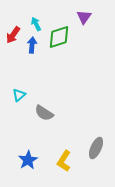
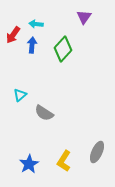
cyan arrow: rotated 56 degrees counterclockwise
green diamond: moved 4 px right, 12 px down; rotated 30 degrees counterclockwise
cyan triangle: moved 1 px right
gray ellipse: moved 1 px right, 4 px down
blue star: moved 1 px right, 4 px down
